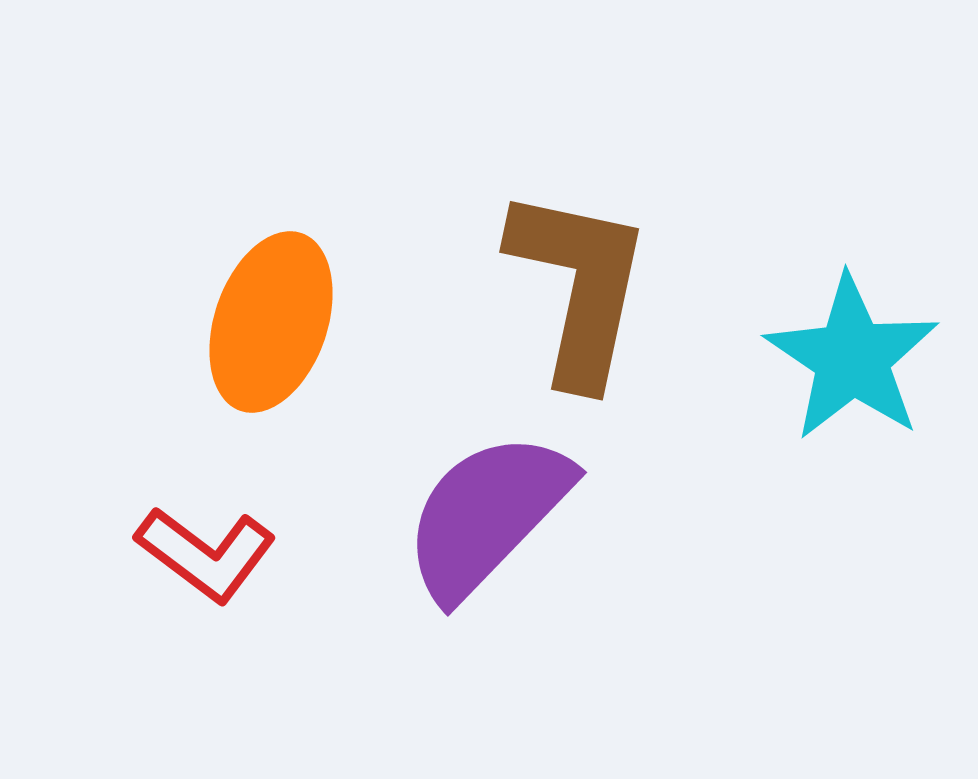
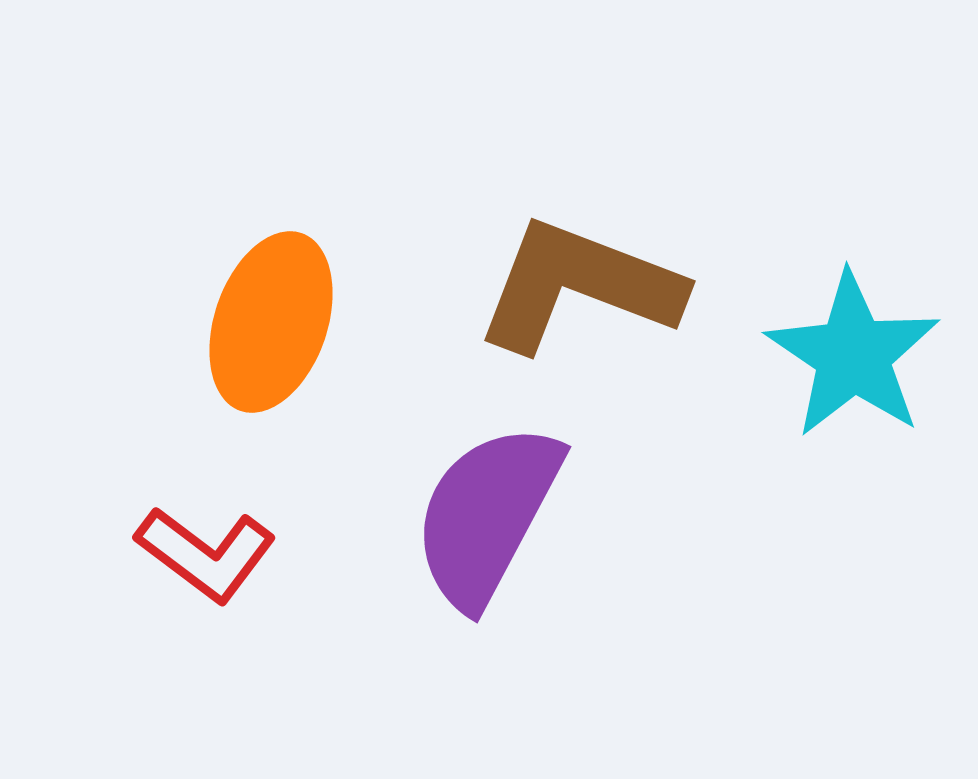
brown L-shape: rotated 81 degrees counterclockwise
cyan star: moved 1 px right, 3 px up
purple semicircle: rotated 16 degrees counterclockwise
